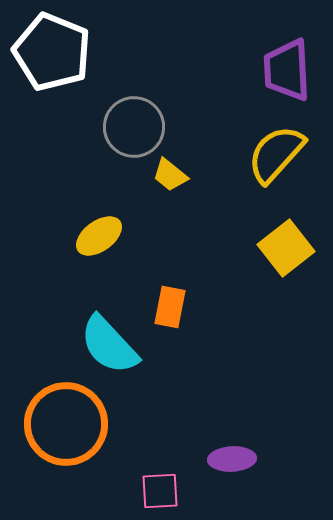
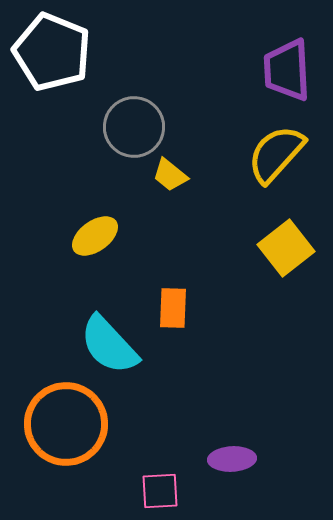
yellow ellipse: moved 4 px left
orange rectangle: moved 3 px right, 1 px down; rotated 9 degrees counterclockwise
